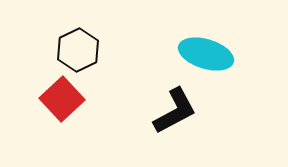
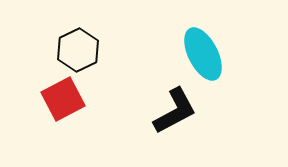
cyan ellipse: moved 3 px left; rotated 46 degrees clockwise
red square: moved 1 px right; rotated 15 degrees clockwise
